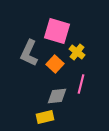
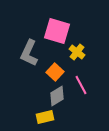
orange square: moved 8 px down
pink line: moved 1 px down; rotated 42 degrees counterclockwise
gray diamond: rotated 25 degrees counterclockwise
